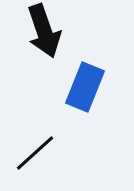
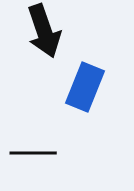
black line: moved 2 px left; rotated 42 degrees clockwise
